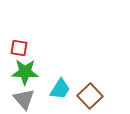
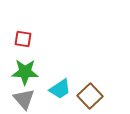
red square: moved 4 px right, 9 px up
cyan trapezoid: rotated 25 degrees clockwise
